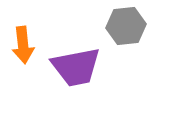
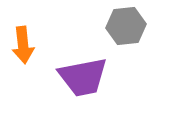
purple trapezoid: moved 7 px right, 10 px down
